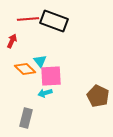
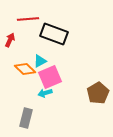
black rectangle: moved 13 px down
red arrow: moved 2 px left, 1 px up
cyan triangle: rotated 40 degrees clockwise
pink square: moved 1 px left, 1 px down; rotated 20 degrees counterclockwise
brown pentagon: moved 3 px up; rotated 15 degrees clockwise
